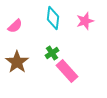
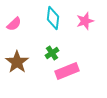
pink semicircle: moved 1 px left, 2 px up
pink rectangle: rotated 70 degrees counterclockwise
